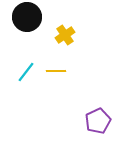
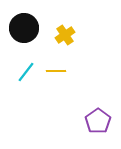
black circle: moved 3 px left, 11 px down
purple pentagon: rotated 10 degrees counterclockwise
